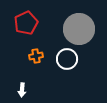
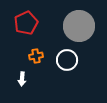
gray circle: moved 3 px up
white circle: moved 1 px down
white arrow: moved 11 px up
